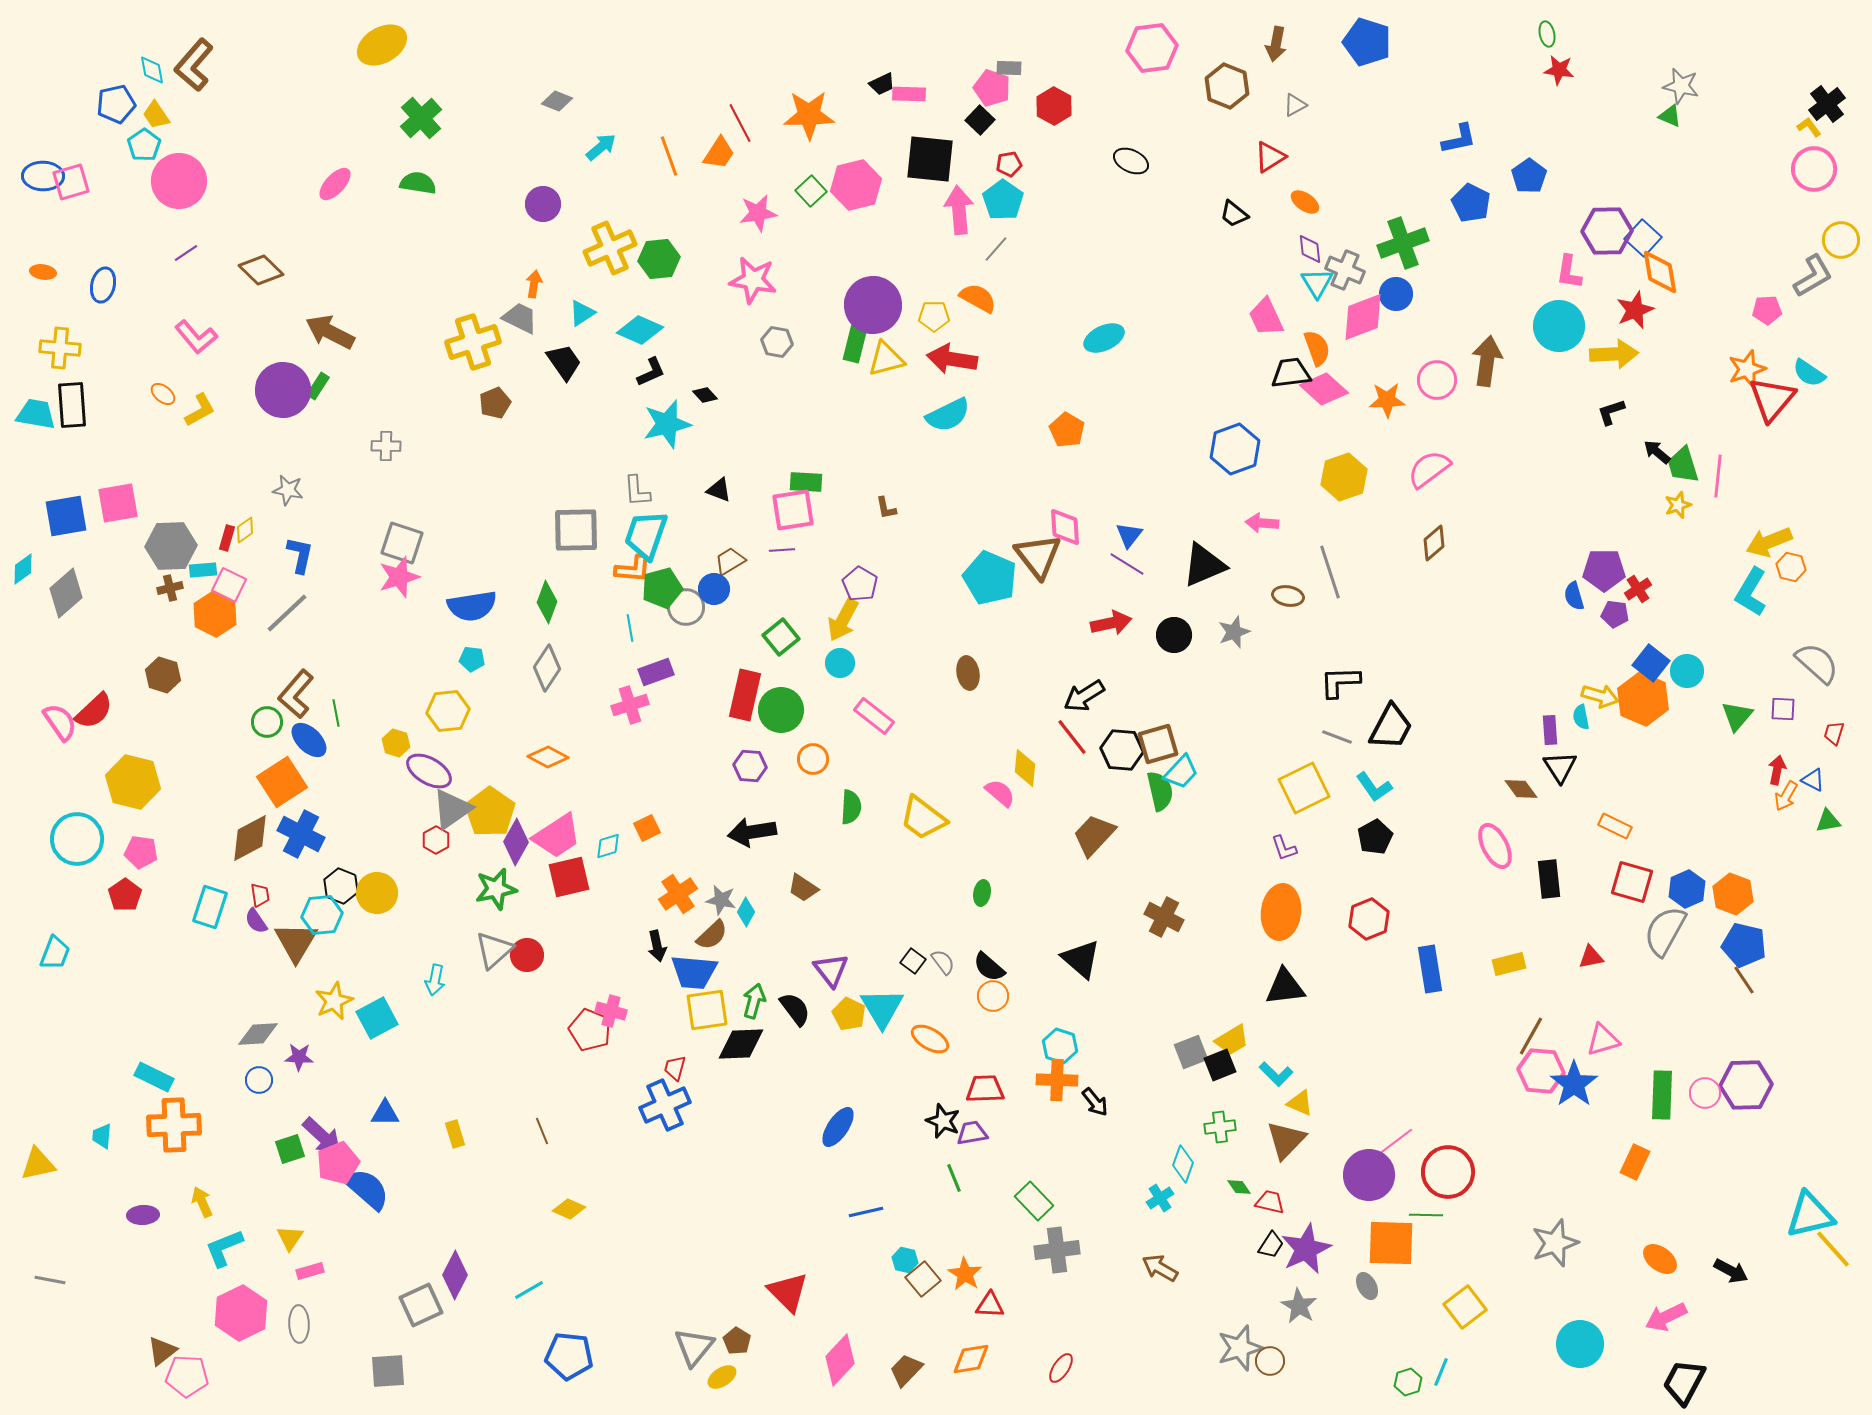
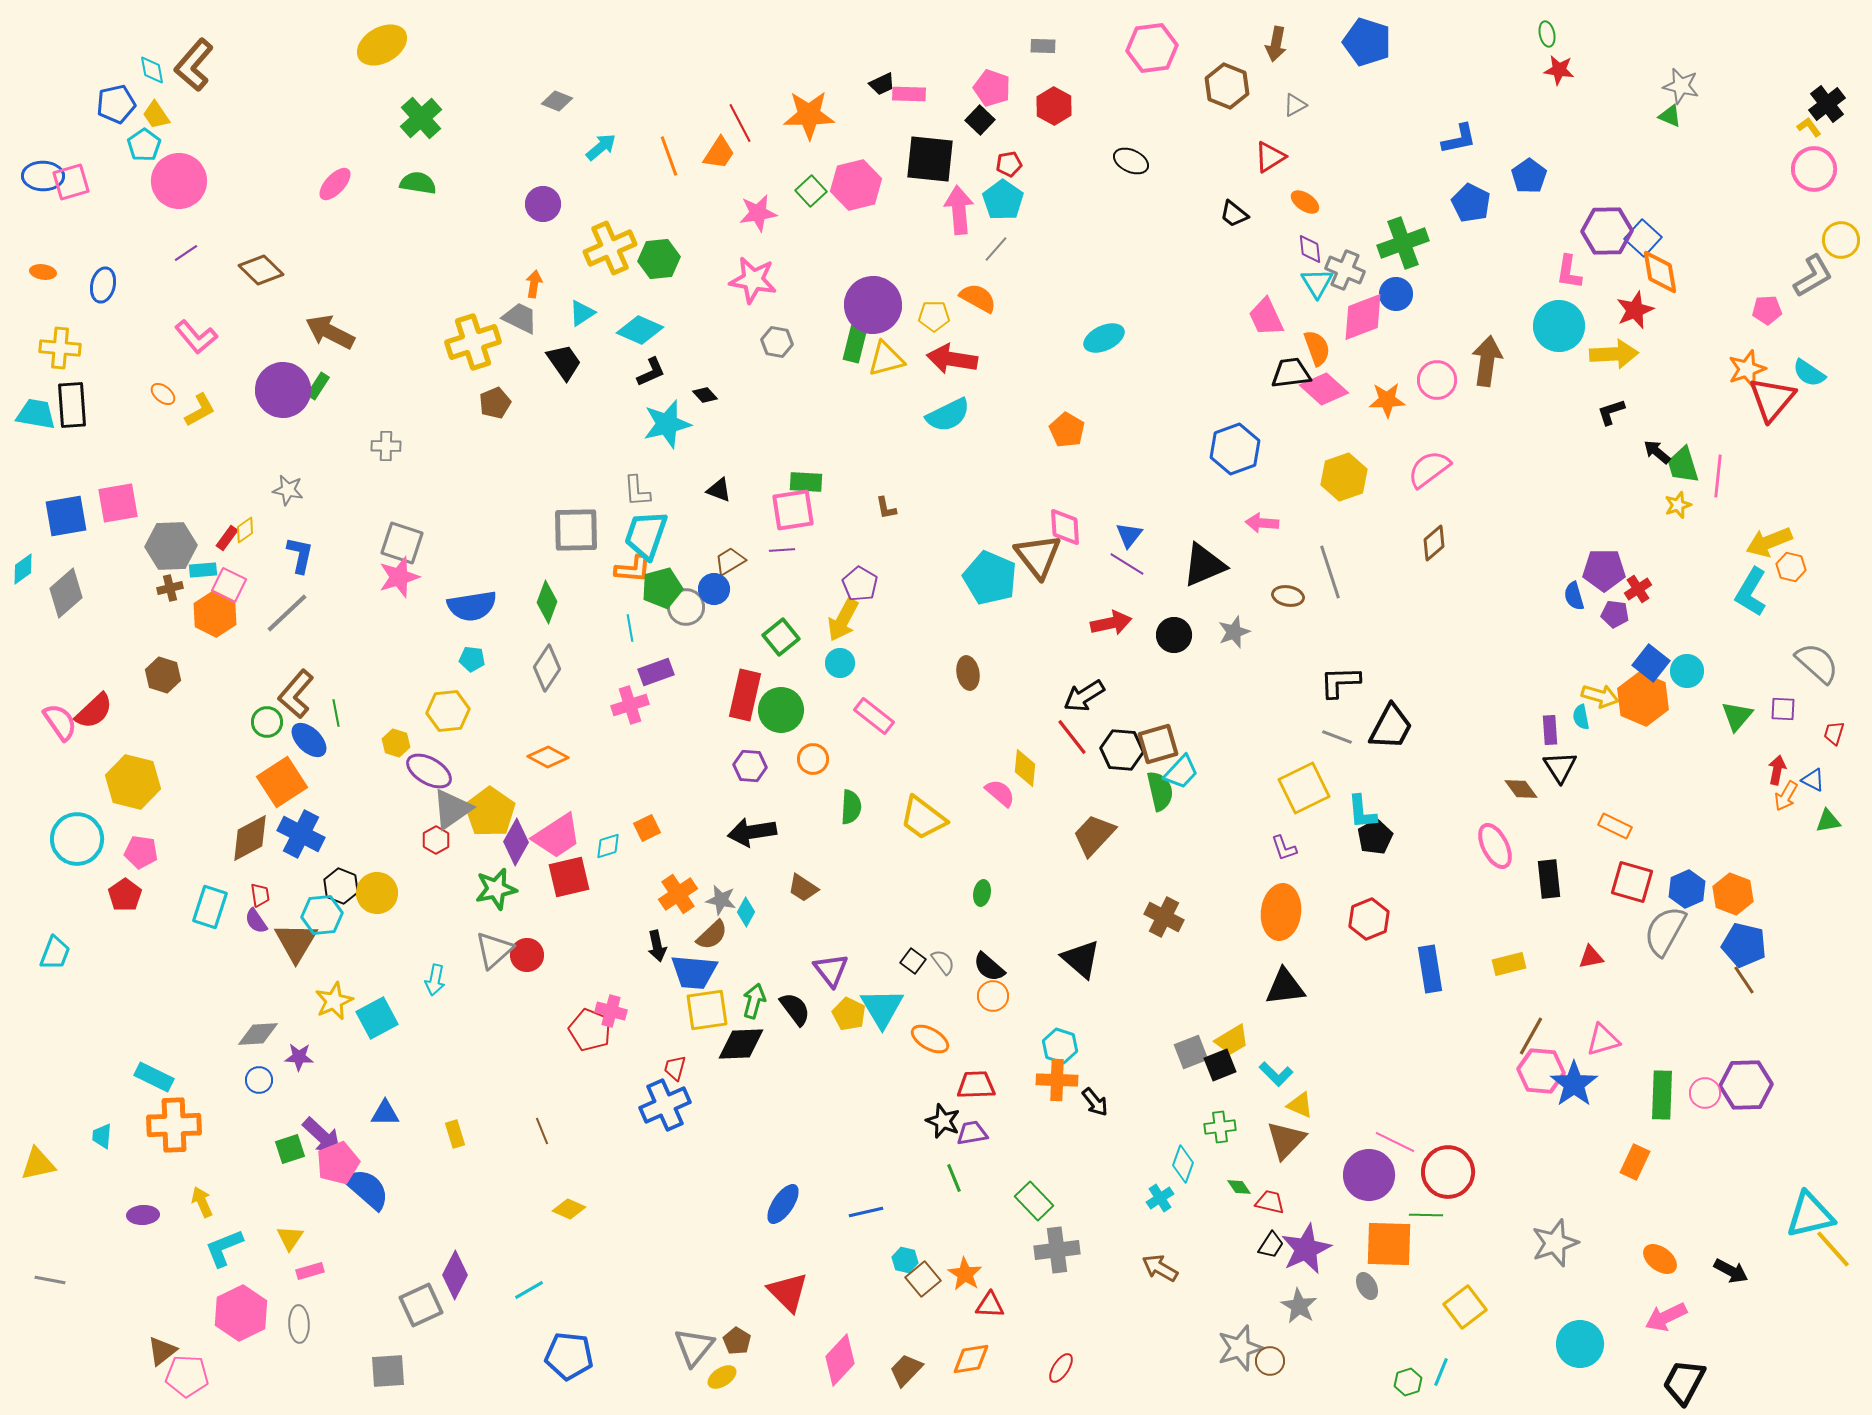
gray rectangle at (1009, 68): moved 34 px right, 22 px up
red rectangle at (227, 538): rotated 20 degrees clockwise
cyan L-shape at (1374, 787): moved 12 px left, 25 px down; rotated 30 degrees clockwise
red trapezoid at (985, 1089): moved 9 px left, 4 px up
yellow triangle at (1300, 1103): moved 2 px down
blue ellipse at (838, 1127): moved 55 px left, 77 px down
pink line at (1395, 1142): rotated 63 degrees clockwise
orange square at (1391, 1243): moved 2 px left, 1 px down
